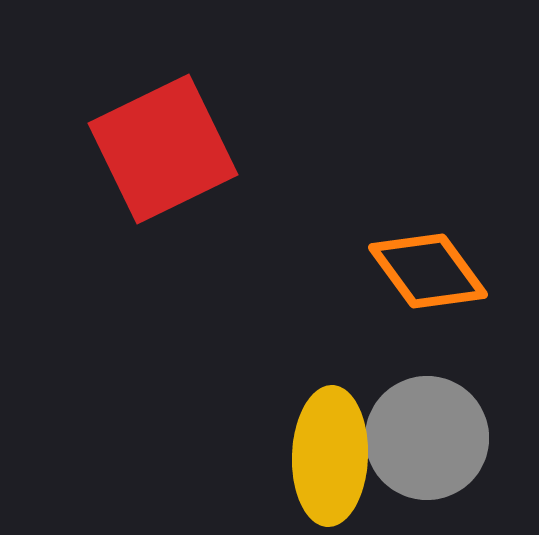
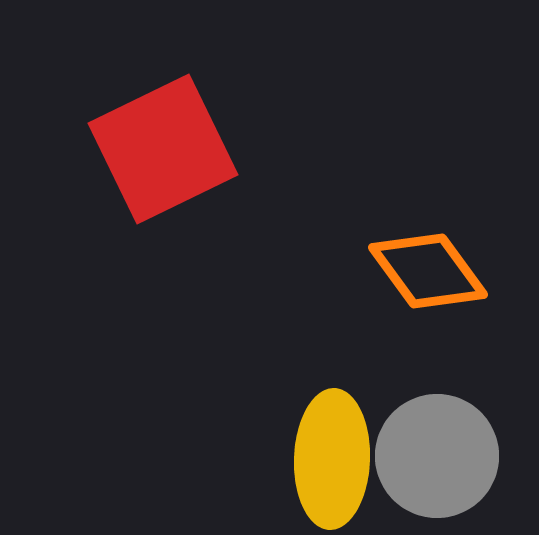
gray circle: moved 10 px right, 18 px down
yellow ellipse: moved 2 px right, 3 px down
